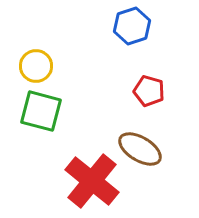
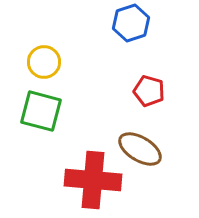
blue hexagon: moved 1 px left, 3 px up
yellow circle: moved 8 px right, 4 px up
red cross: moved 1 px right, 1 px up; rotated 34 degrees counterclockwise
